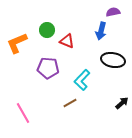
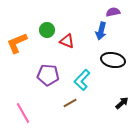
purple pentagon: moved 7 px down
